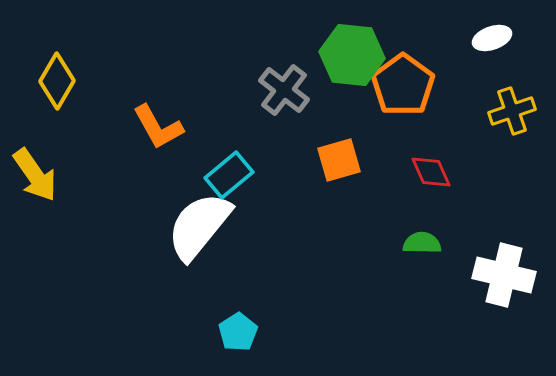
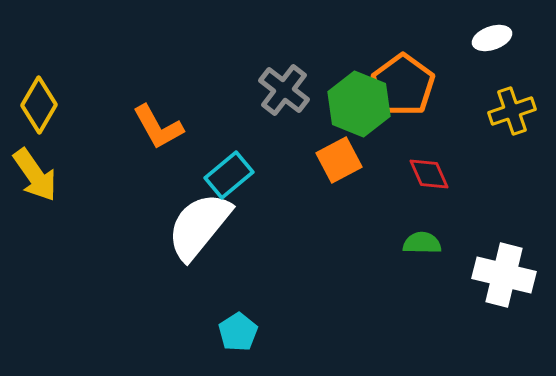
green hexagon: moved 7 px right, 49 px down; rotated 16 degrees clockwise
yellow diamond: moved 18 px left, 24 px down
orange square: rotated 12 degrees counterclockwise
red diamond: moved 2 px left, 2 px down
